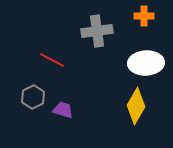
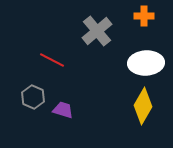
gray cross: rotated 32 degrees counterclockwise
gray hexagon: rotated 10 degrees counterclockwise
yellow diamond: moved 7 px right
